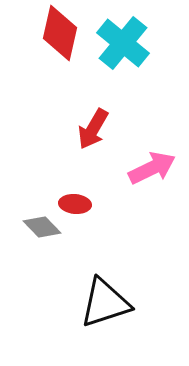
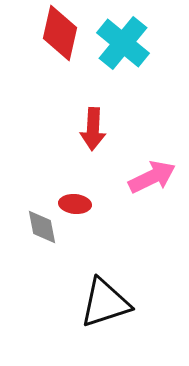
red arrow: rotated 27 degrees counterclockwise
pink arrow: moved 9 px down
gray diamond: rotated 33 degrees clockwise
